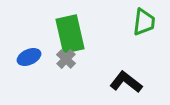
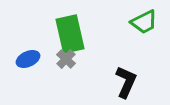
green trapezoid: rotated 56 degrees clockwise
blue ellipse: moved 1 px left, 2 px down
black L-shape: rotated 76 degrees clockwise
